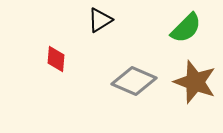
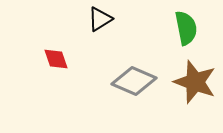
black triangle: moved 1 px up
green semicircle: rotated 56 degrees counterclockwise
red diamond: rotated 24 degrees counterclockwise
